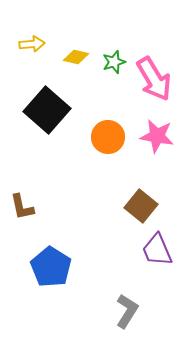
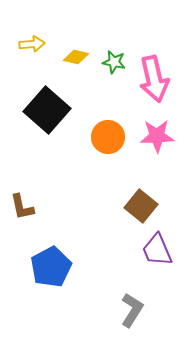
green star: rotated 30 degrees clockwise
pink arrow: rotated 18 degrees clockwise
pink star: rotated 12 degrees counterclockwise
blue pentagon: rotated 12 degrees clockwise
gray L-shape: moved 5 px right, 1 px up
